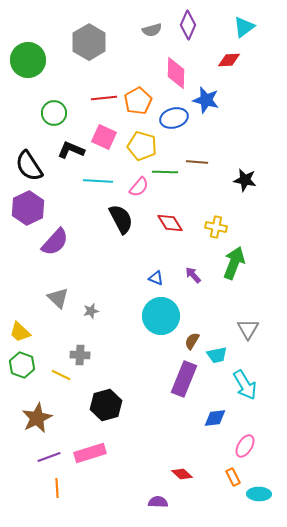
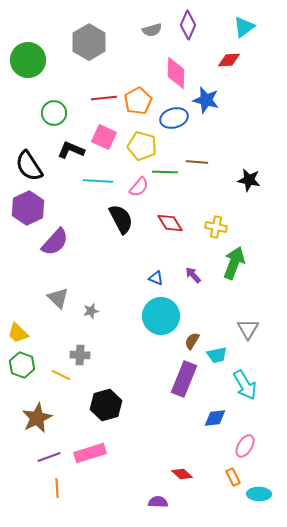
black star at (245, 180): moved 4 px right
yellow trapezoid at (20, 332): moved 2 px left, 1 px down
